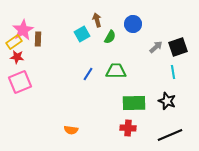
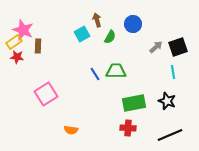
pink star: rotated 20 degrees counterclockwise
brown rectangle: moved 7 px down
blue line: moved 7 px right; rotated 64 degrees counterclockwise
pink square: moved 26 px right, 12 px down; rotated 10 degrees counterclockwise
green rectangle: rotated 10 degrees counterclockwise
